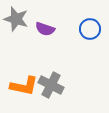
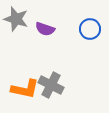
orange L-shape: moved 1 px right, 3 px down
